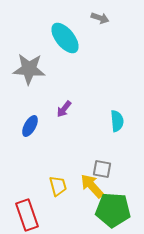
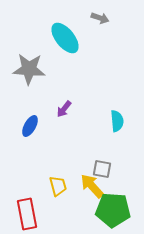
red rectangle: moved 1 px up; rotated 8 degrees clockwise
